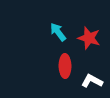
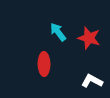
red ellipse: moved 21 px left, 2 px up
